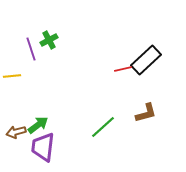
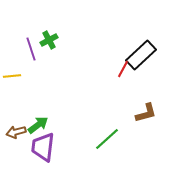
black rectangle: moved 5 px left, 5 px up
red line: rotated 48 degrees counterclockwise
green line: moved 4 px right, 12 px down
